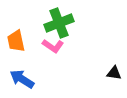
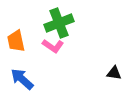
blue arrow: rotated 10 degrees clockwise
